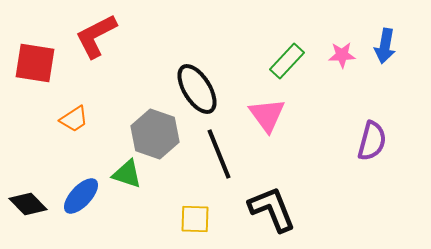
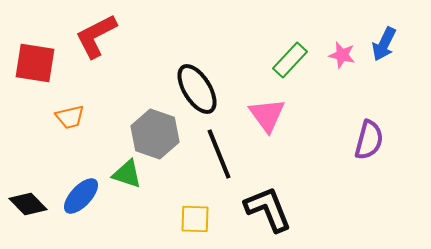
blue arrow: moved 1 px left, 2 px up; rotated 16 degrees clockwise
pink star: rotated 16 degrees clockwise
green rectangle: moved 3 px right, 1 px up
orange trapezoid: moved 4 px left, 2 px up; rotated 20 degrees clockwise
purple semicircle: moved 3 px left, 1 px up
black L-shape: moved 4 px left
